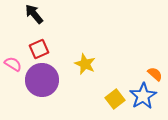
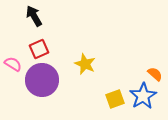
black arrow: moved 2 px down; rotated 10 degrees clockwise
yellow square: rotated 18 degrees clockwise
